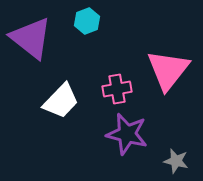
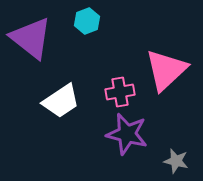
pink triangle: moved 2 px left; rotated 9 degrees clockwise
pink cross: moved 3 px right, 3 px down
white trapezoid: rotated 12 degrees clockwise
